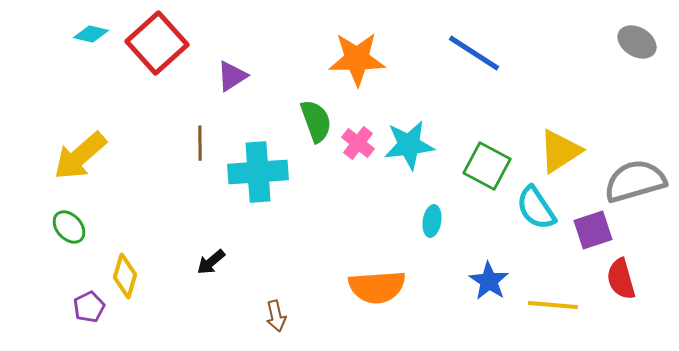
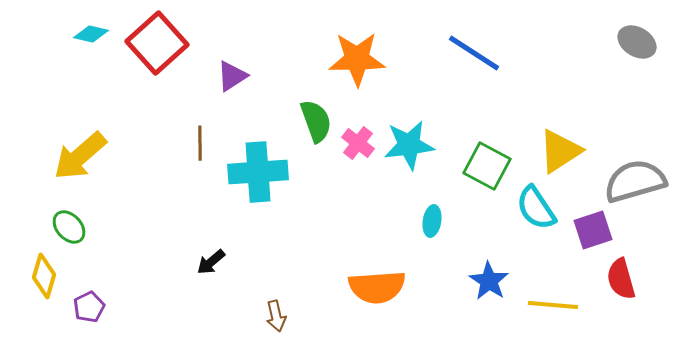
yellow diamond: moved 81 px left
